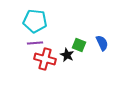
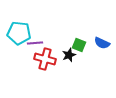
cyan pentagon: moved 16 px left, 12 px down
blue semicircle: rotated 140 degrees clockwise
black star: moved 2 px right; rotated 24 degrees clockwise
